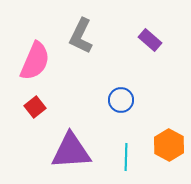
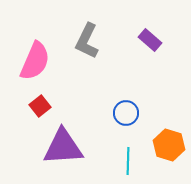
gray L-shape: moved 6 px right, 5 px down
blue circle: moved 5 px right, 13 px down
red square: moved 5 px right, 1 px up
orange hexagon: rotated 12 degrees counterclockwise
purple triangle: moved 8 px left, 4 px up
cyan line: moved 2 px right, 4 px down
